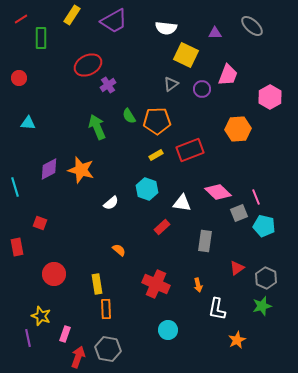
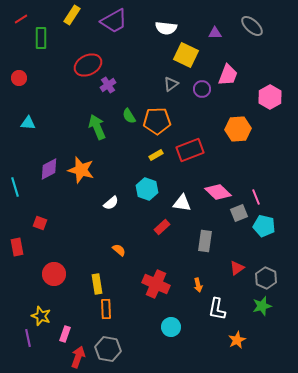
cyan circle at (168, 330): moved 3 px right, 3 px up
